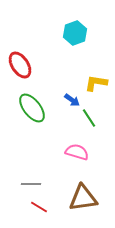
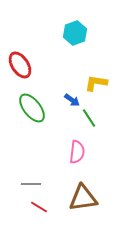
pink semicircle: rotated 80 degrees clockwise
